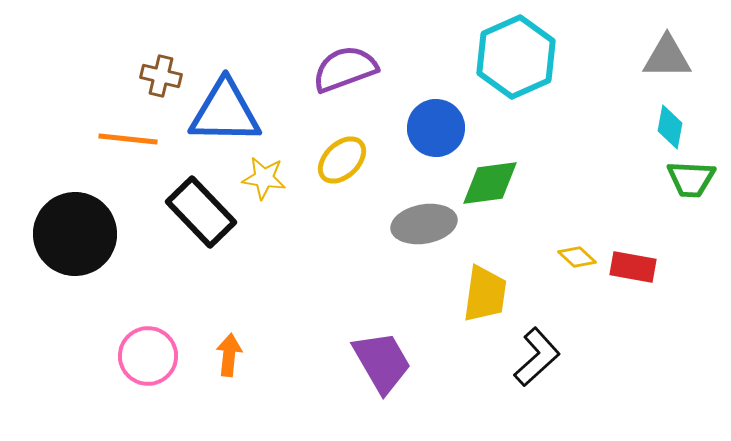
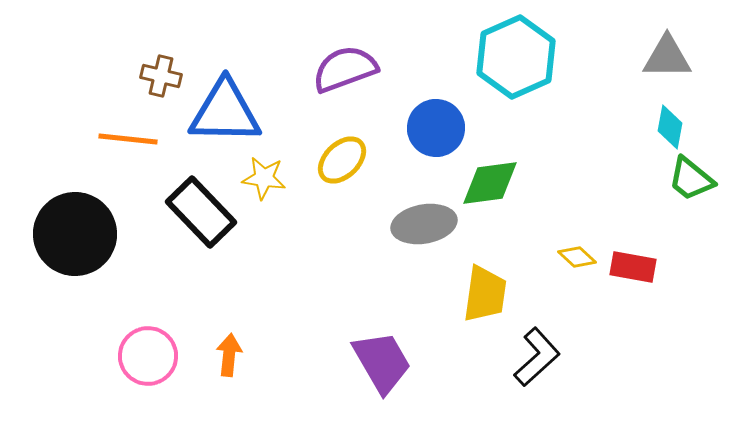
green trapezoid: rotated 36 degrees clockwise
